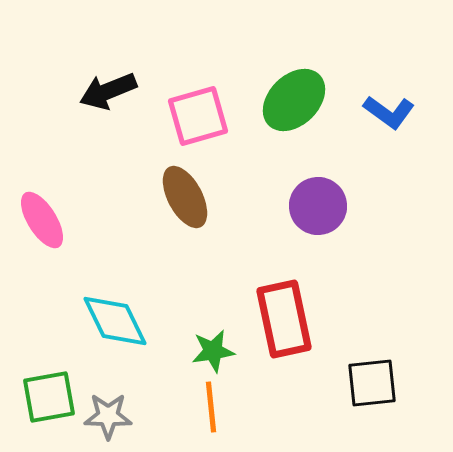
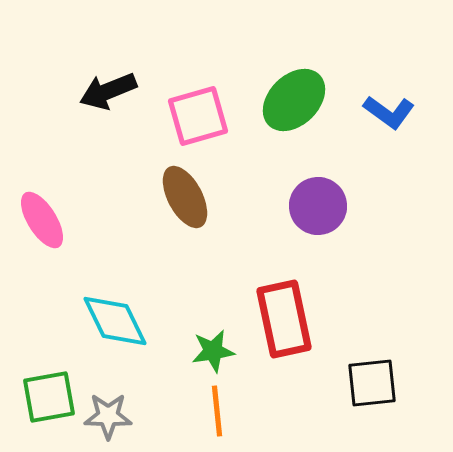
orange line: moved 6 px right, 4 px down
